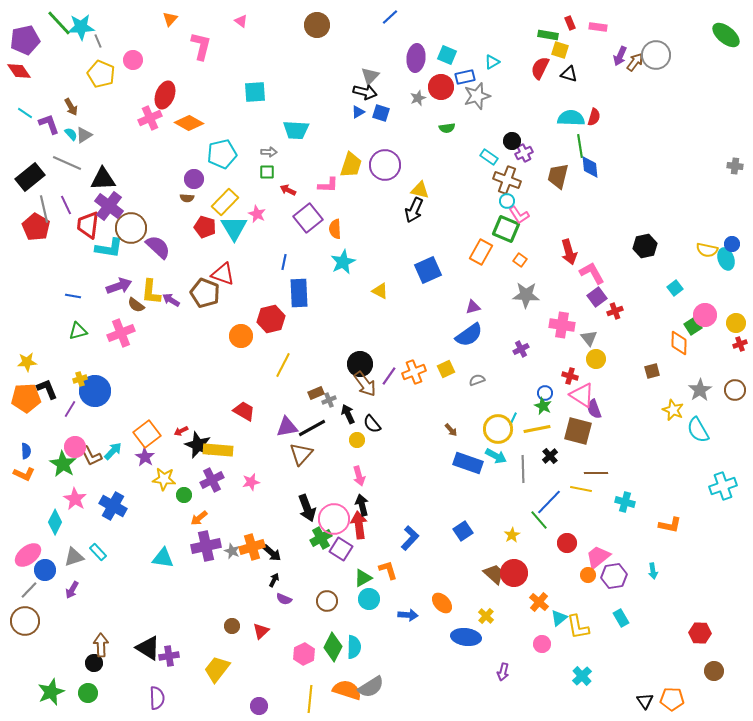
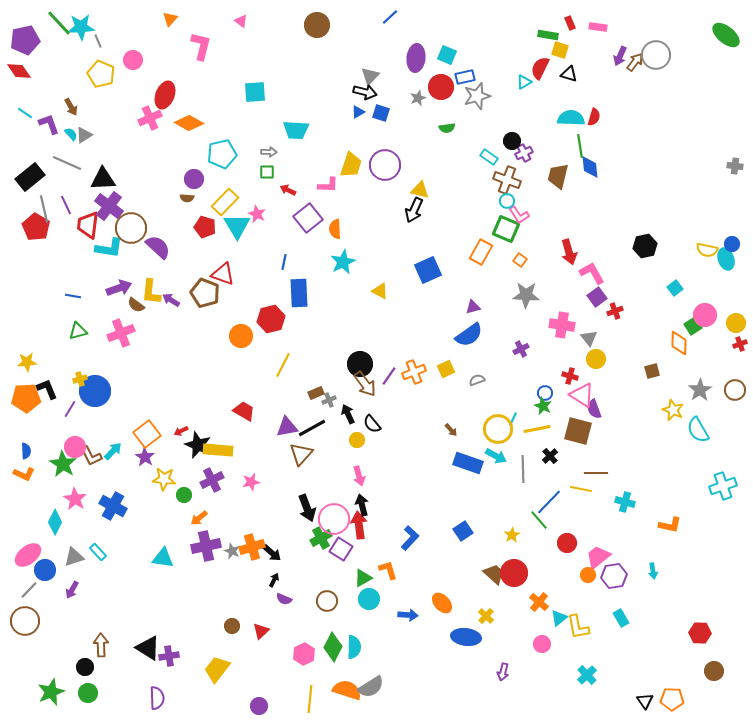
cyan triangle at (492, 62): moved 32 px right, 20 px down
cyan triangle at (234, 228): moved 3 px right, 2 px up
purple arrow at (119, 286): moved 2 px down
black circle at (94, 663): moved 9 px left, 4 px down
cyan cross at (582, 676): moved 5 px right, 1 px up
